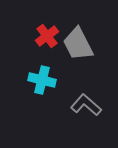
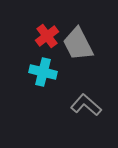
cyan cross: moved 1 px right, 8 px up
